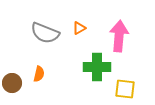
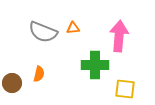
orange triangle: moved 6 px left; rotated 24 degrees clockwise
gray semicircle: moved 2 px left, 1 px up
green cross: moved 2 px left, 2 px up
